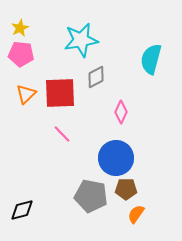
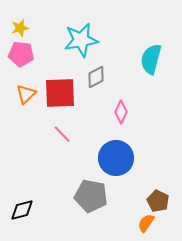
yellow star: rotated 12 degrees clockwise
brown pentagon: moved 32 px right, 12 px down; rotated 25 degrees clockwise
orange semicircle: moved 10 px right, 9 px down
